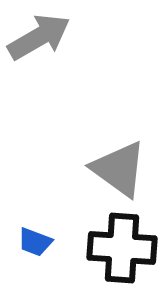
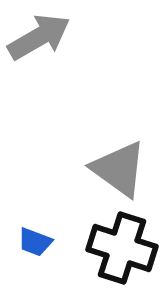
black cross: rotated 14 degrees clockwise
